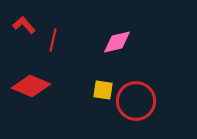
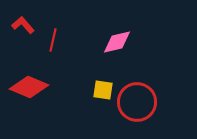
red L-shape: moved 1 px left
red diamond: moved 2 px left, 1 px down
red circle: moved 1 px right, 1 px down
